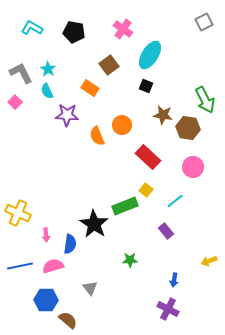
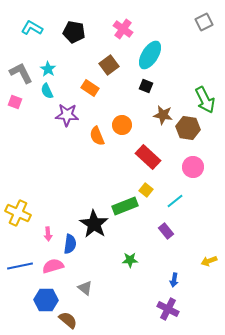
pink square: rotated 24 degrees counterclockwise
pink arrow: moved 2 px right, 1 px up
gray triangle: moved 5 px left; rotated 14 degrees counterclockwise
